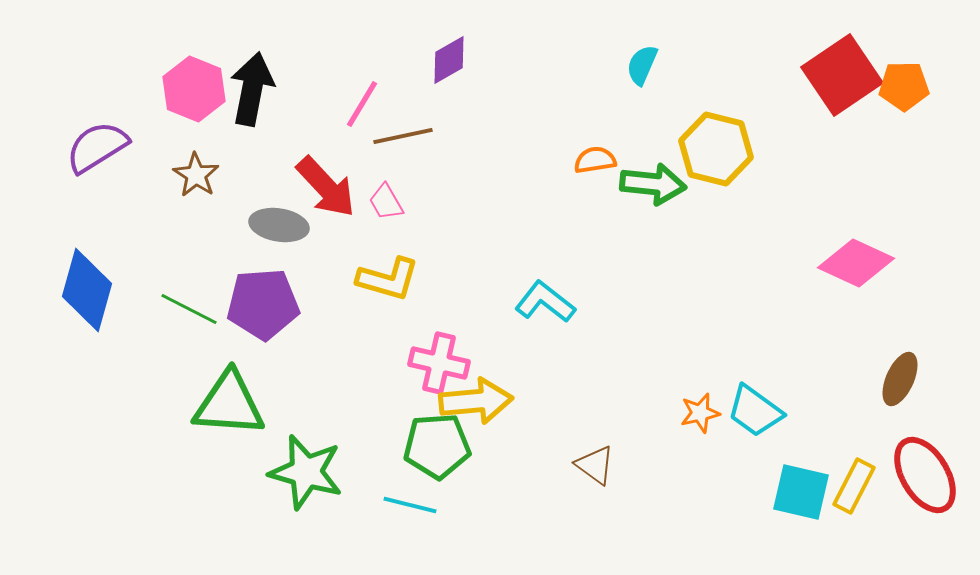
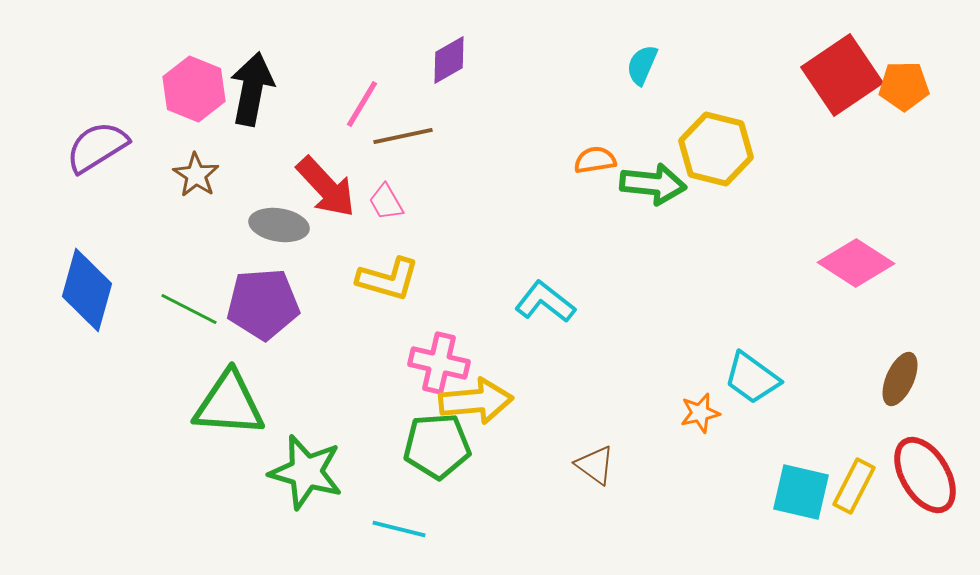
pink diamond: rotated 8 degrees clockwise
cyan trapezoid: moved 3 px left, 33 px up
cyan line: moved 11 px left, 24 px down
